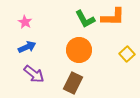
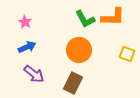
yellow square: rotated 28 degrees counterclockwise
